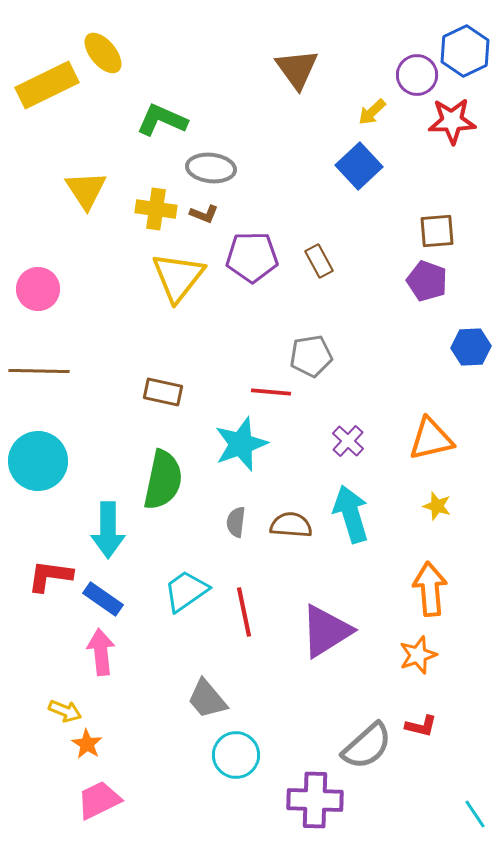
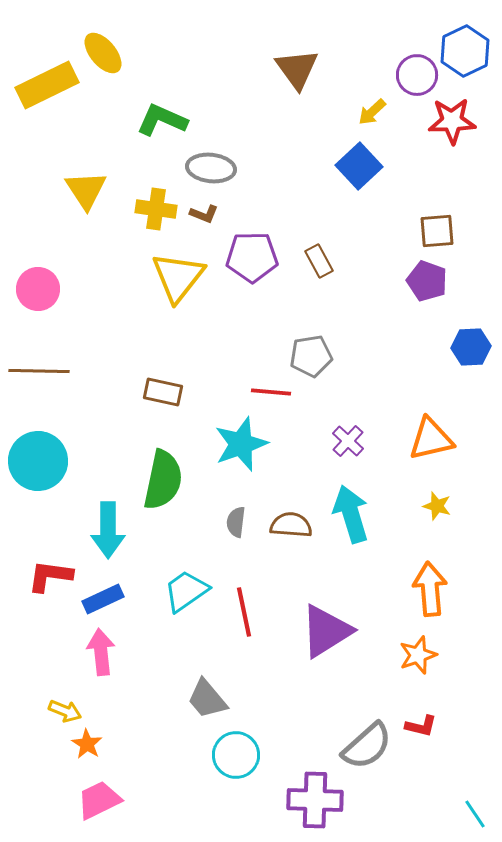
blue rectangle at (103, 599): rotated 60 degrees counterclockwise
